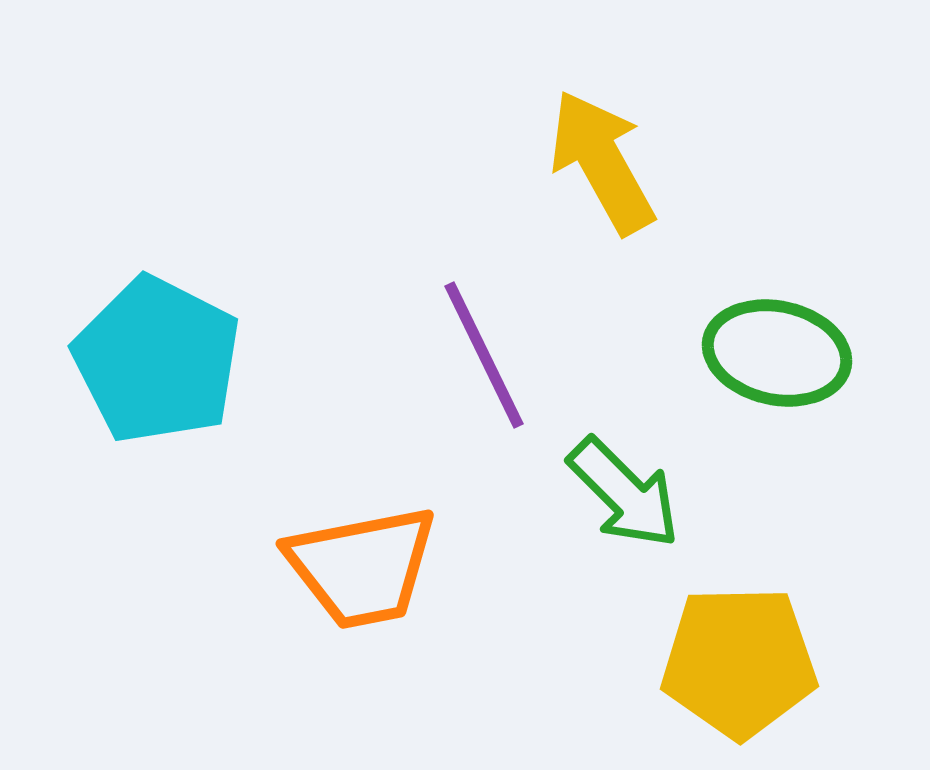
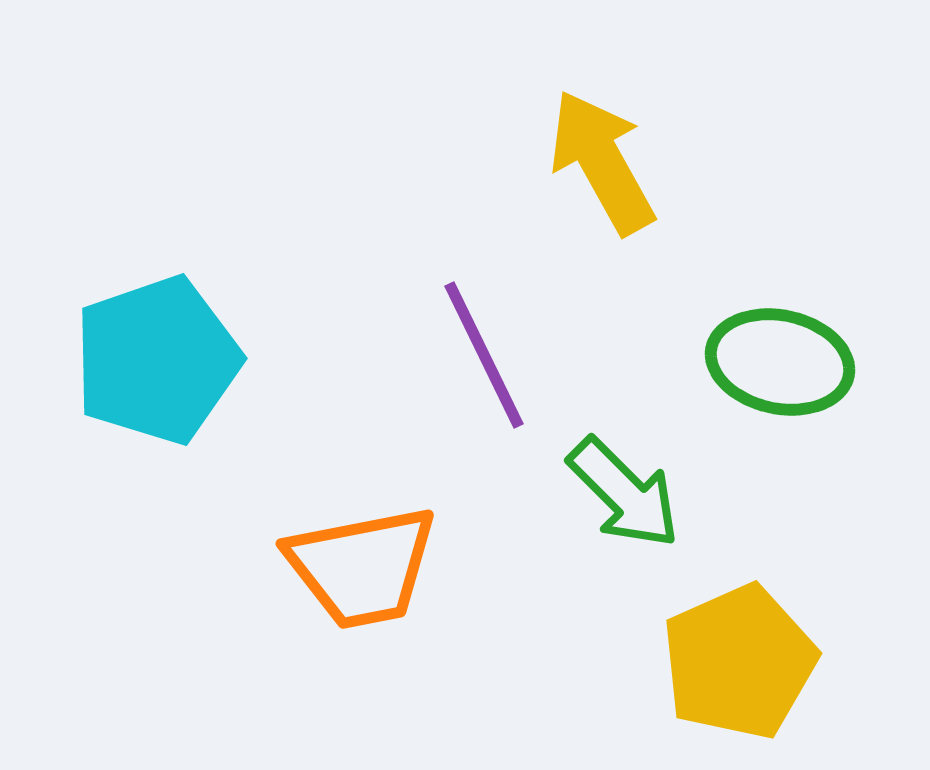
green ellipse: moved 3 px right, 9 px down
cyan pentagon: rotated 26 degrees clockwise
yellow pentagon: rotated 23 degrees counterclockwise
